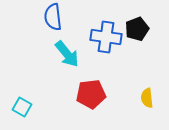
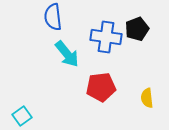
red pentagon: moved 10 px right, 7 px up
cyan square: moved 9 px down; rotated 24 degrees clockwise
